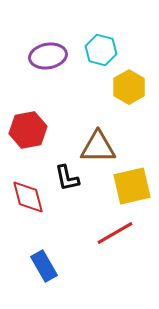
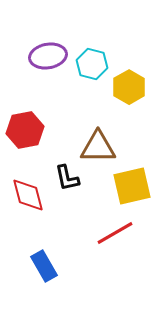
cyan hexagon: moved 9 px left, 14 px down
red hexagon: moved 3 px left
red diamond: moved 2 px up
